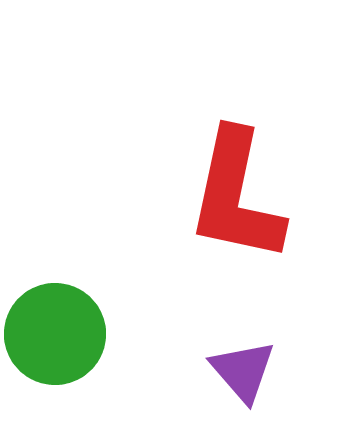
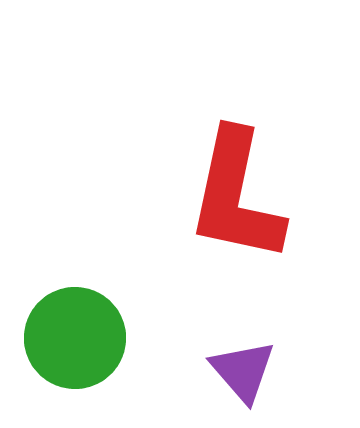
green circle: moved 20 px right, 4 px down
